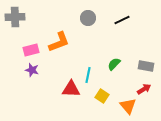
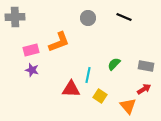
black line: moved 2 px right, 3 px up; rotated 49 degrees clockwise
yellow square: moved 2 px left
